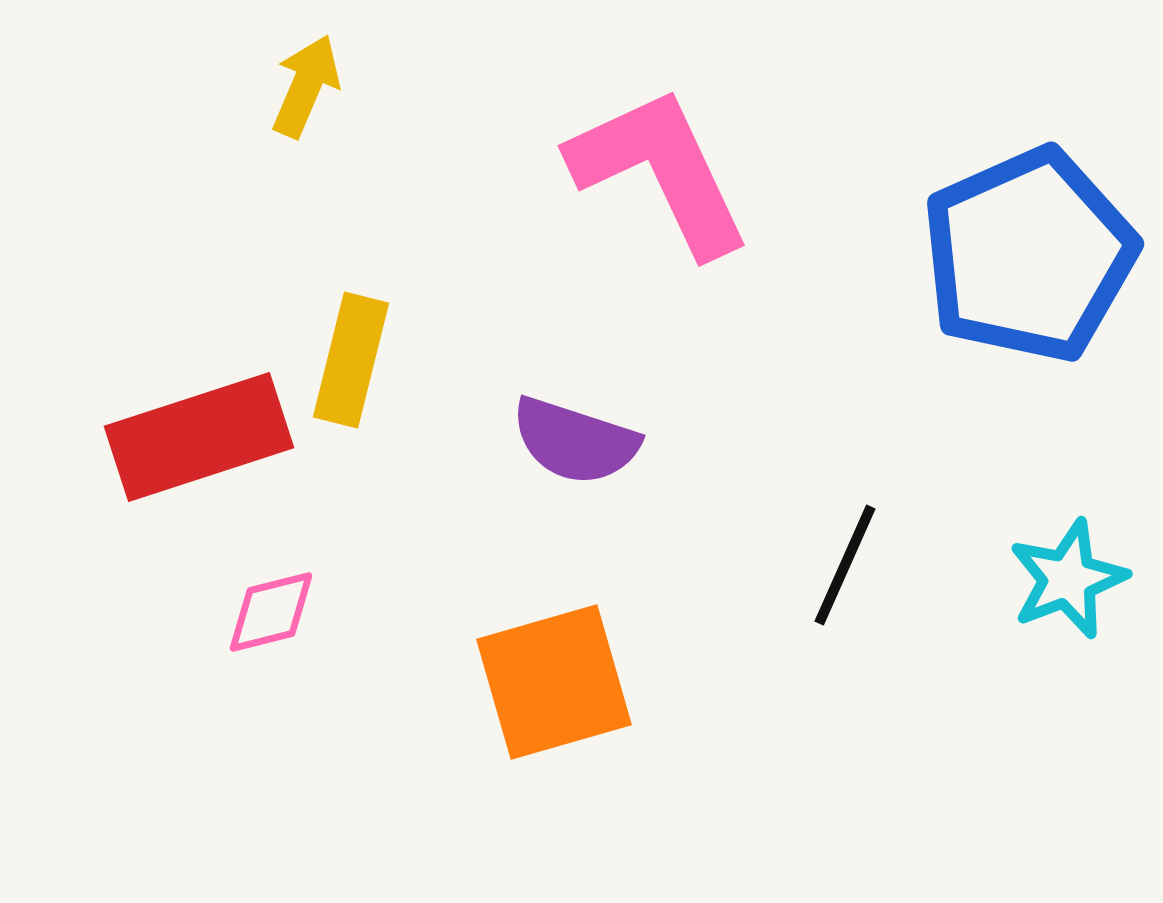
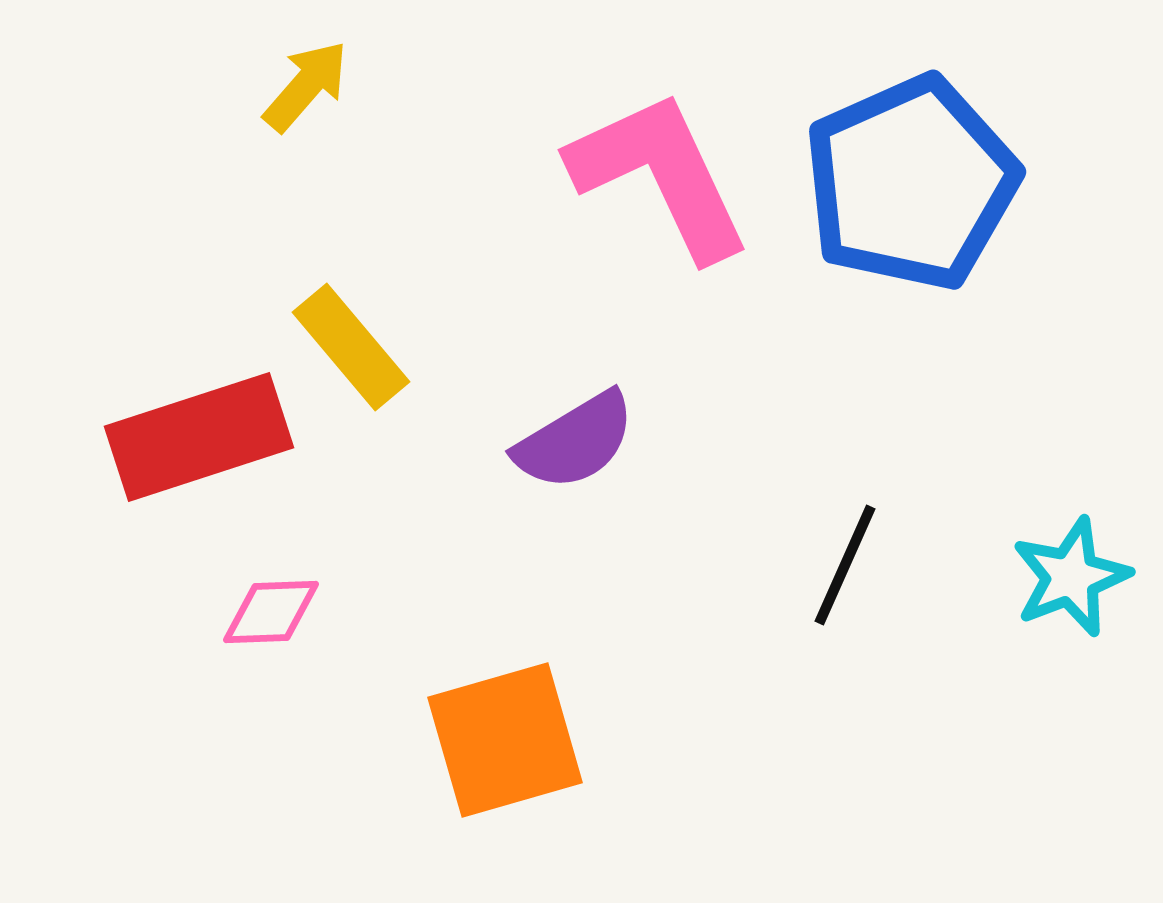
yellow arrow: rotated 18 degrees clockwise
pink L-shape: moved 4 px down
blue pentagon: moved 118 px left, 72 px up
yellow rectangle: moved 13 px up; rotated 54 degrees counterclockwise
purple semicircle: rotated 49 degrees counterclockwise
cyan star: moved 3 px right, 2 px up
pink diamond: rotated 12 degrees clockwise
orange square: moved 49 px left, 58 px down
